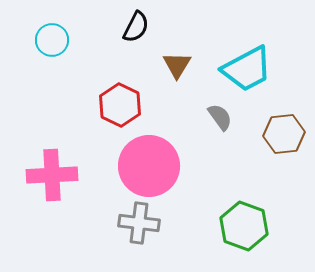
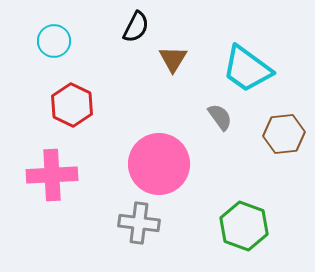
cyan circle: moved 2 px right, 1 px down
brown triangle: moved 4 px left, 6 px up
cyan trapezoid: rotated 64 degrees clockwise
red hexagon: moved 48 px left
pink circle: moved 10 px right, 2 px up
